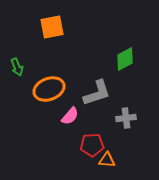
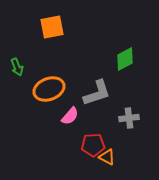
gray cross: moved 3 px right
red pentagon: moved 1 px right
orange triangle: moved 3 px up; rotated 24 degrees clockwise
